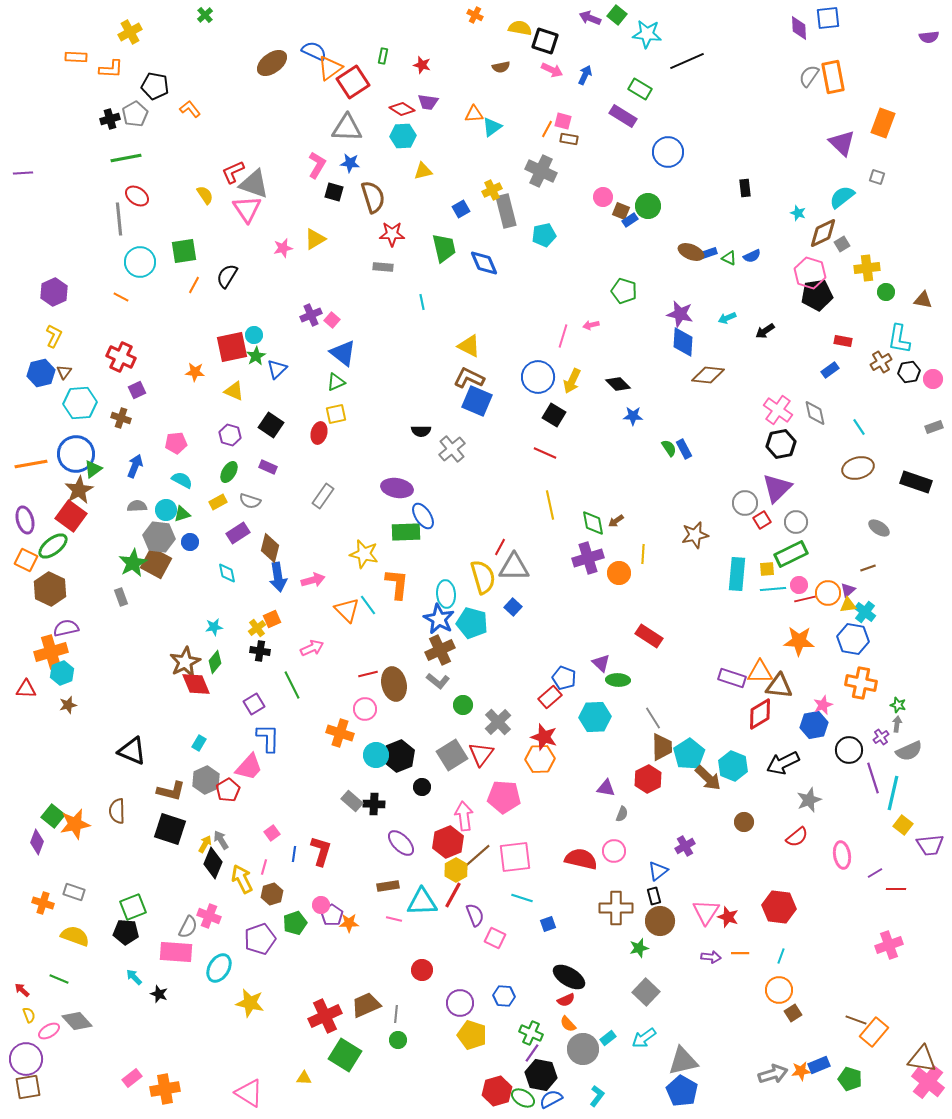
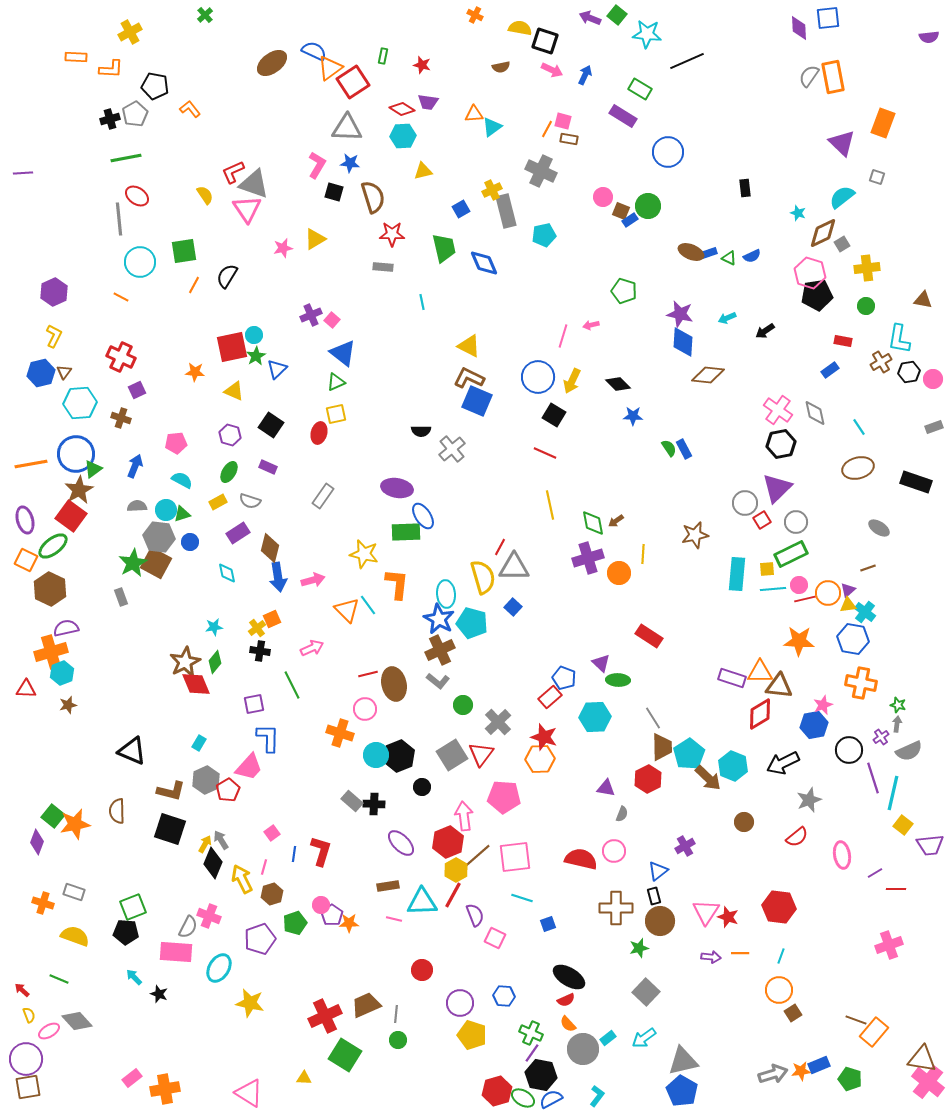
green circle at (886, 292): moved 20 px left, 14 px down
purple square at (254, 704): rotated 20 degrees clockwise
